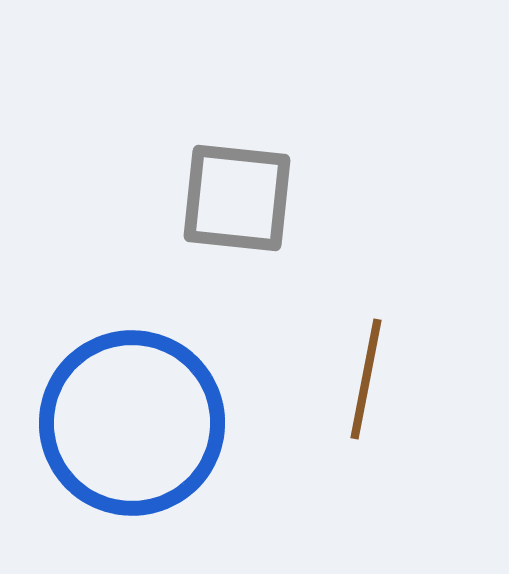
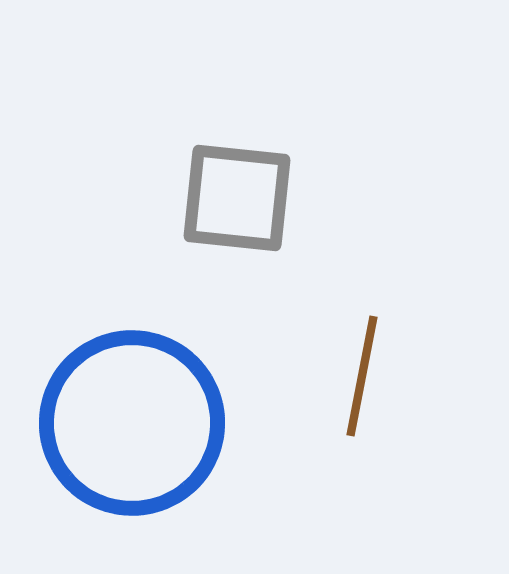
brown line: moved 4 px left, 3 px up
